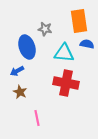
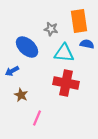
gray star: moved 6 px right
blue ellipse: rotated 30 degrees counterclockwise
blue arrow: moved 5 px left
brown star: moved 1 px right, 3 px down
pink line: rotated 35 degrees clockwise
